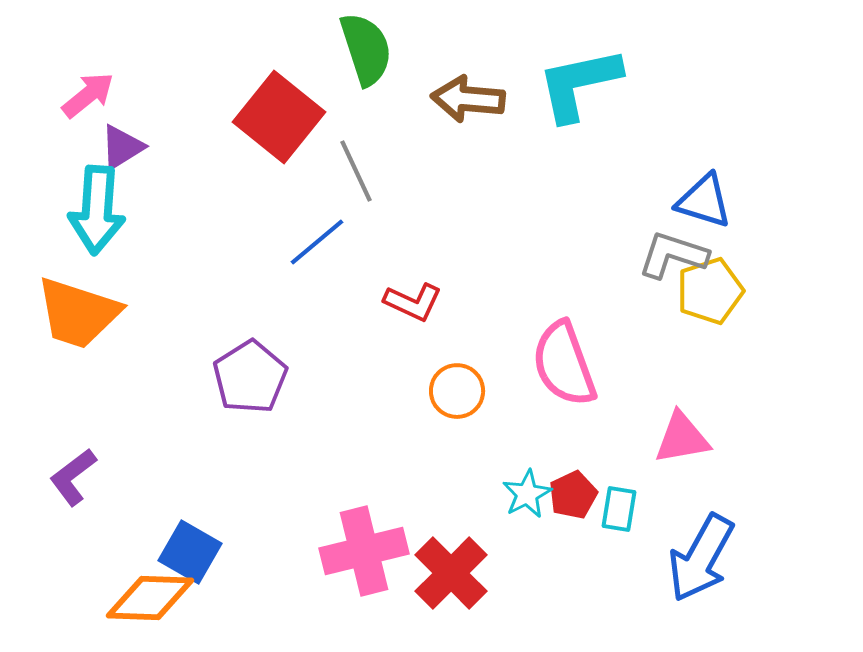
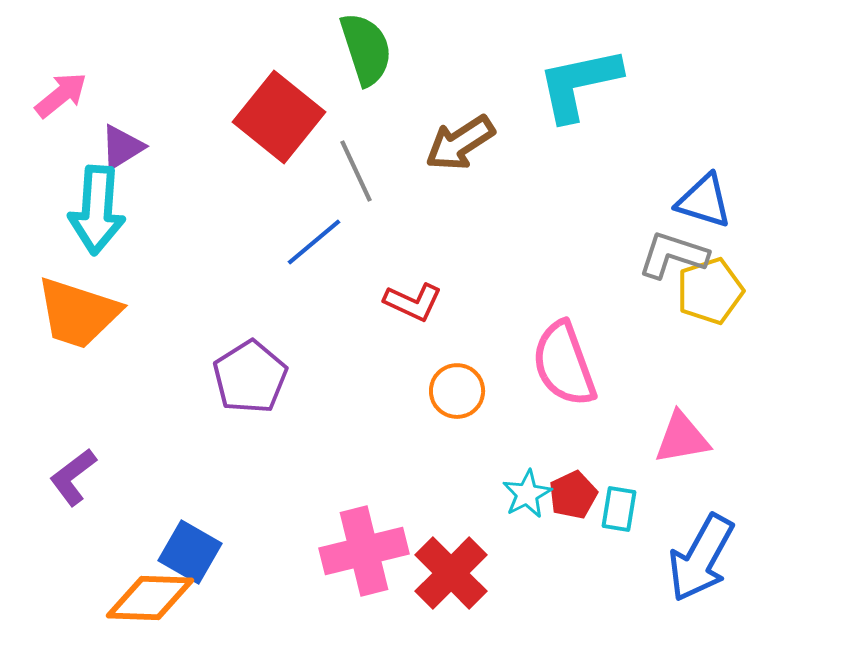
pink arrow: moved 27 px left
brown arrow: moved 8 px left, 44 px down; rotated 38 degrees counterclockwise
blue line: moved 3 px left
